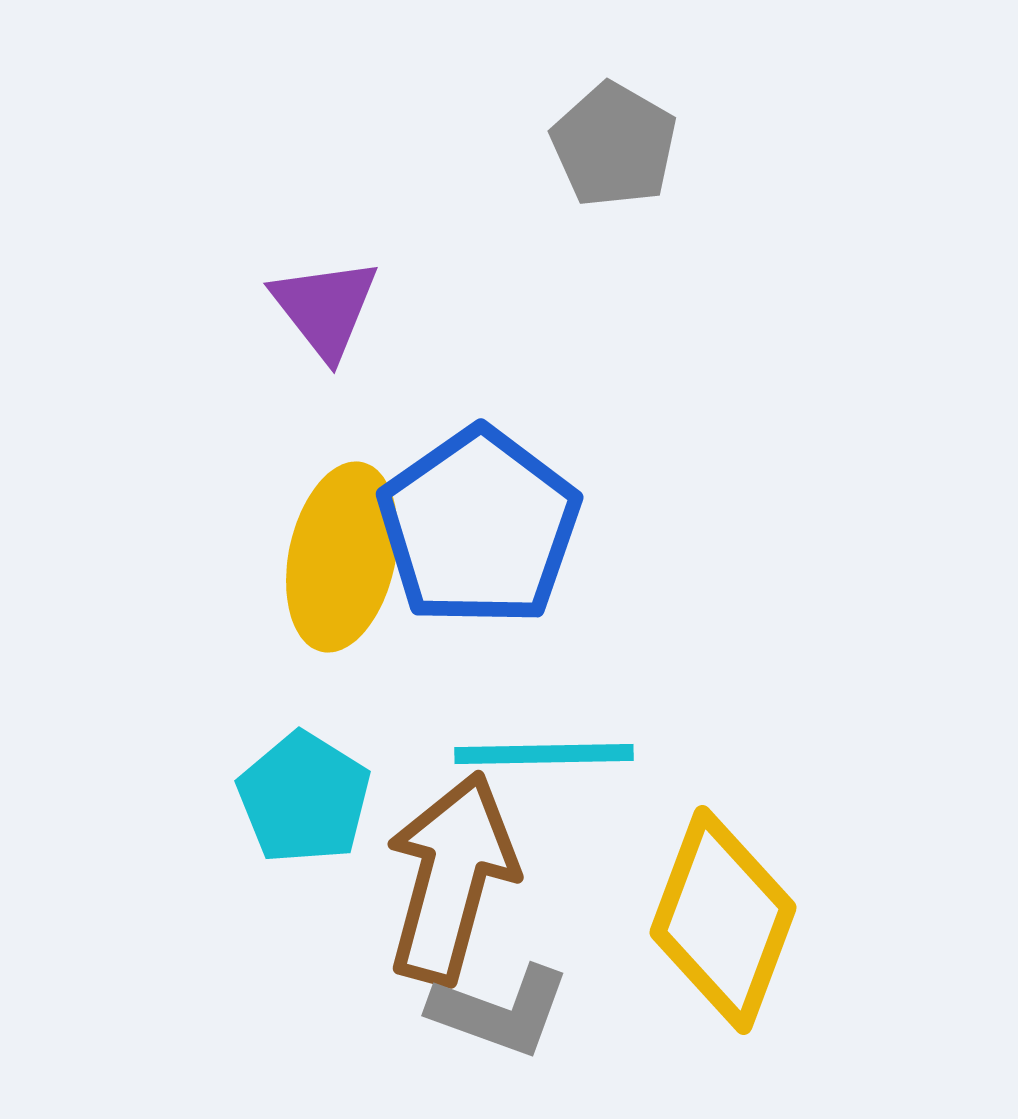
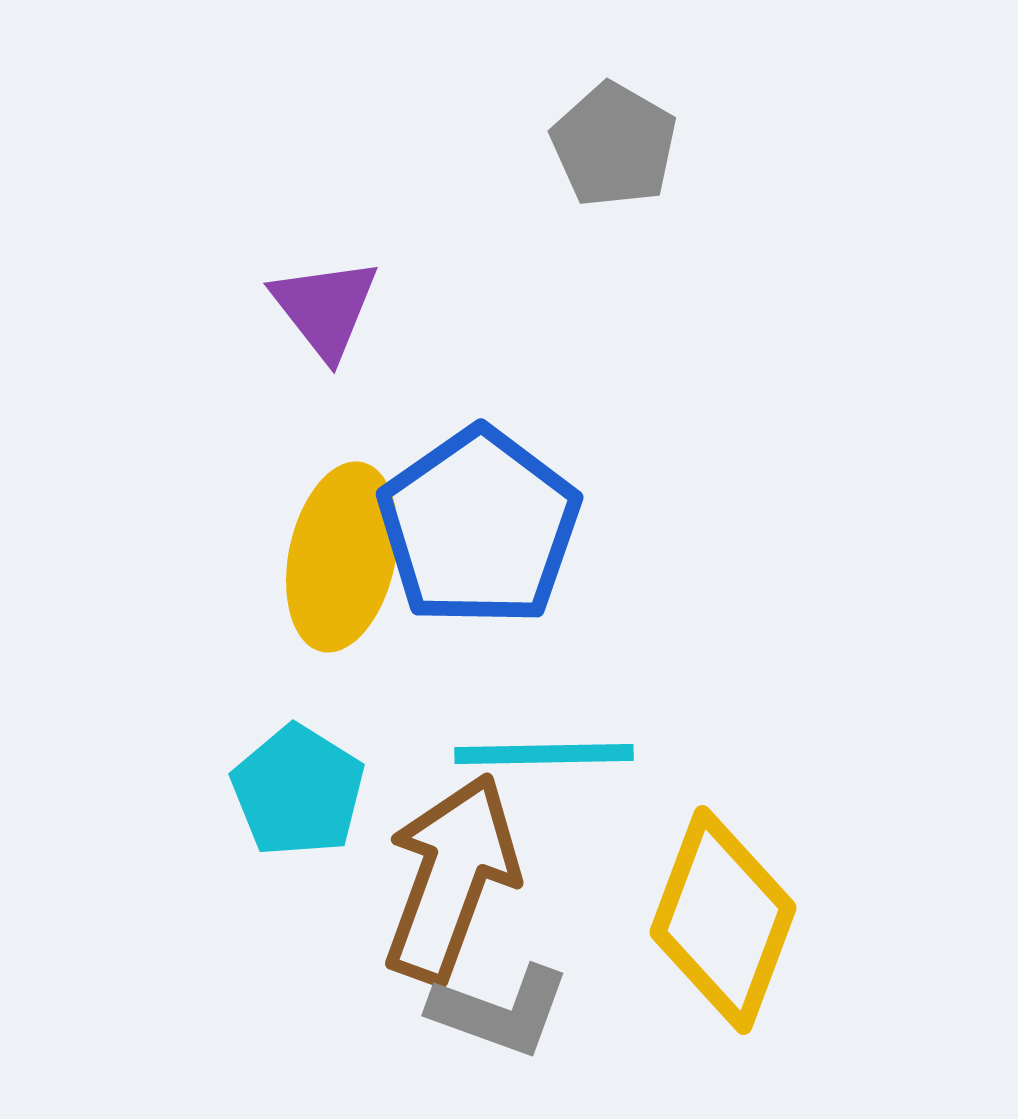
cyan pentagon: moved 6 px left, 7 px up
brown arrow: rotated 5 degrees clockwise
